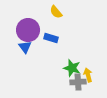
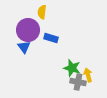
yellow semicircle: moved 14 px left; rotated 48 degrees clockwise
blue triangle: moved 1 px left
gray cross: rotated 14 degrees clockwise
